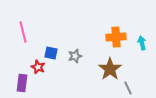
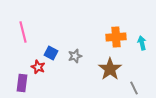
blue square: rotated 16 degrees clockwise
gray line: moved 6 px right
